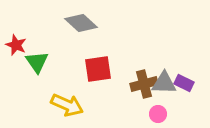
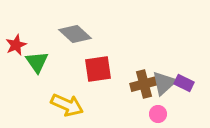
gray diamond: moved 6 px left, 11 px down
red star: rotated 25 degrees clockwise
gray triangle: rotated 44 degrees counterclockwise
